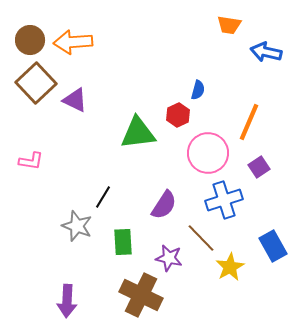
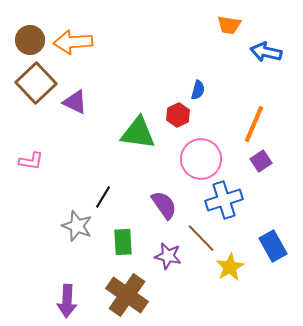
purple triangle: moved 2 px down
orange line: moved 5 px right, 2 px down
green triangle: rotated 15 degrees clockwise
pink circle: moved 7 px left, 6 px down
purple square: moved 2 px right, 6 px up
purple semicircle: rotated 68 degrees counterclockwise
purple star: moved 1 px left, 2 px up
brown cross: moved 14 px left; rotated 9 degrees clockwise
